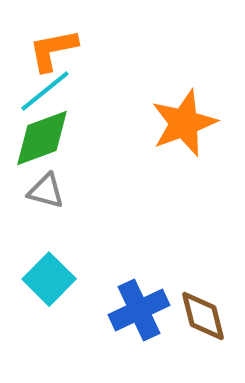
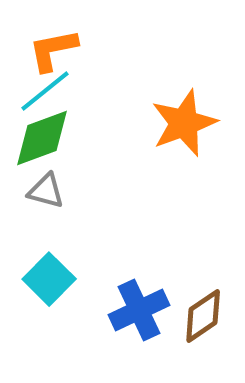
brown diamond: rotated 70 degrees clockwise
